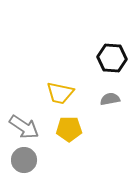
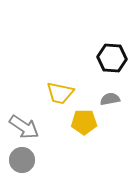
yellow pentagon: moved 15 px right, 7 px up
gray circle: moved 2 px left
